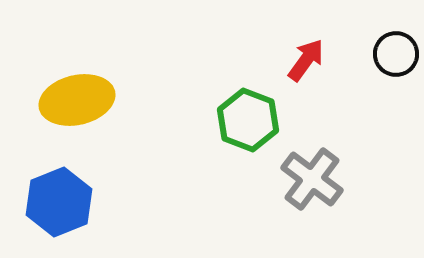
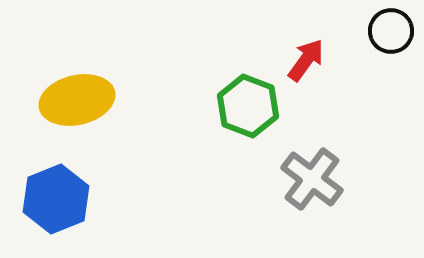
black circle: moved 5 px left, 23 px up
green hexagon: moved 14 px up
blue hexagon: moved 3 px left, 3 px up
